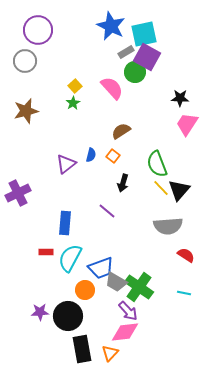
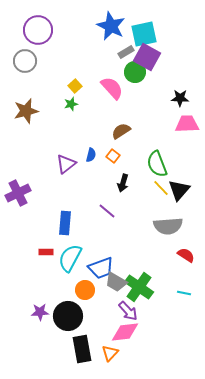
green star: moved 2 px left, 1 px down; rotated 16 degrees clockwise
pink trapezoid: rotated 55 degrees clockwise
